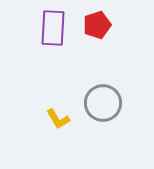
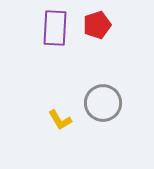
purple rectangle: moved 2 px right
yellow L-shape: moved 2 px right, 1 px down
